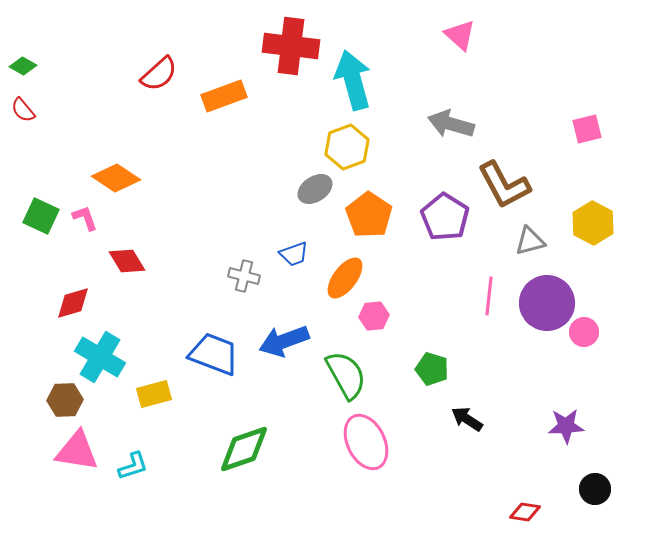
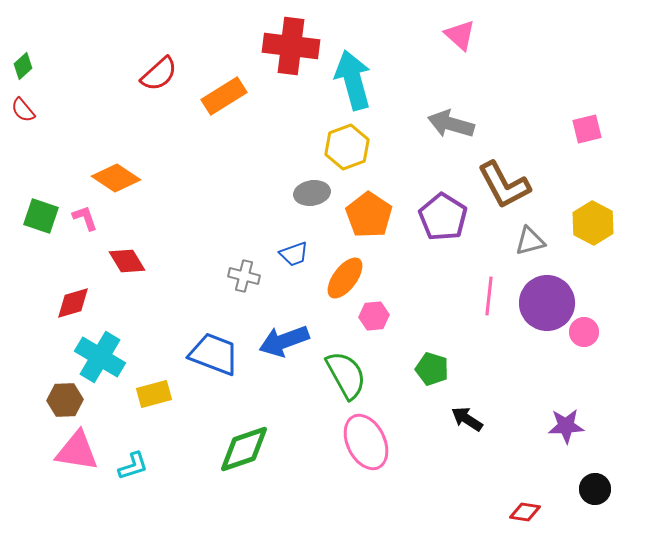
green diamond at (23, 66): rotated 72 degrees counterclockwise
orange rectangle at (224, 96): rotated 12 degrees counterclockwise
gray ellipse at (315, 189): moved 3 px left, 4 px down; rotated 24 degrees clockwise
green square at (41, 216): rotated 6 degrees counterclockwise
purple pentagon at (445, 217): moved 2 px left
